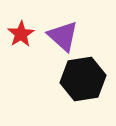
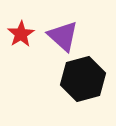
black hexagon: rotated 6 degrees counterclockwise
